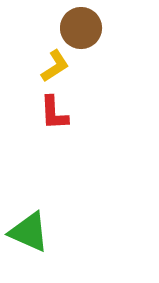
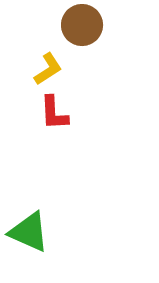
brown circle: moved 1 px right, 3 px up
yellow L-shape: moved 7 px left, 3 px down
